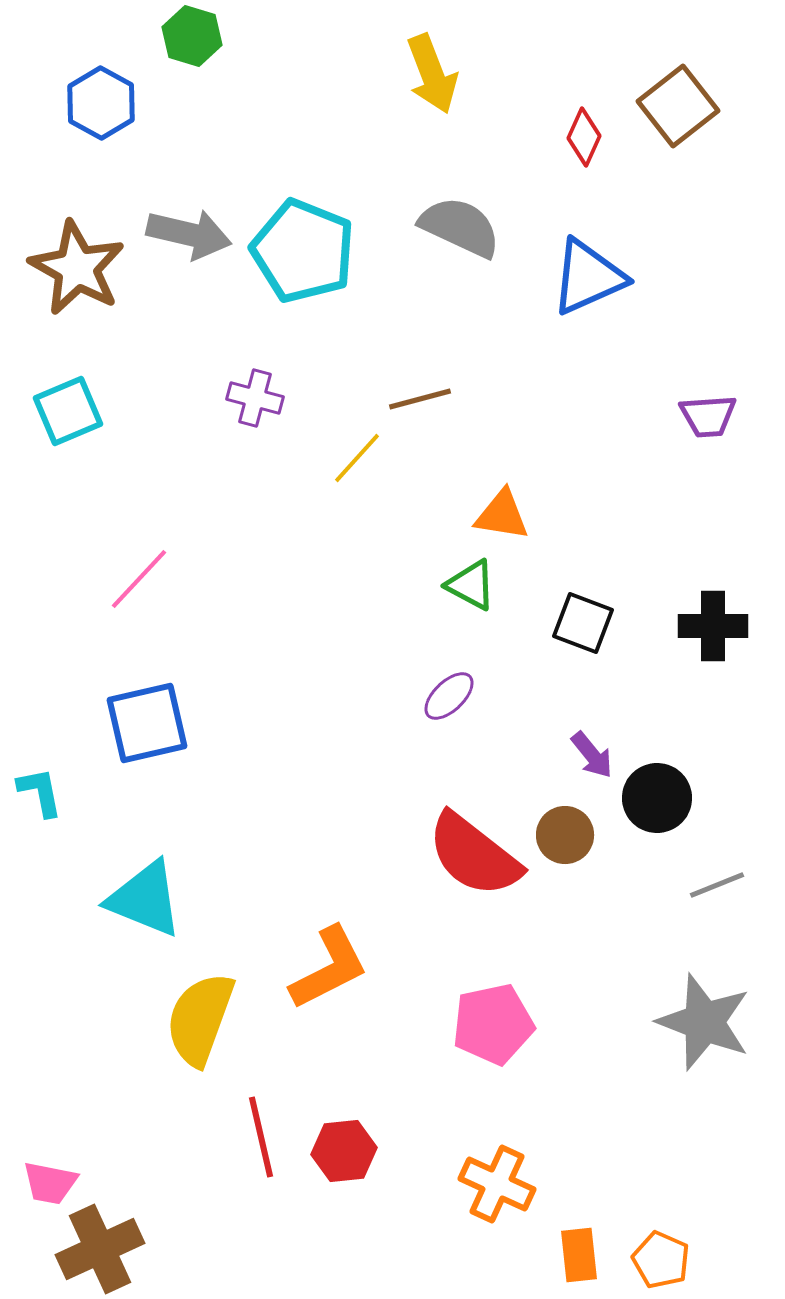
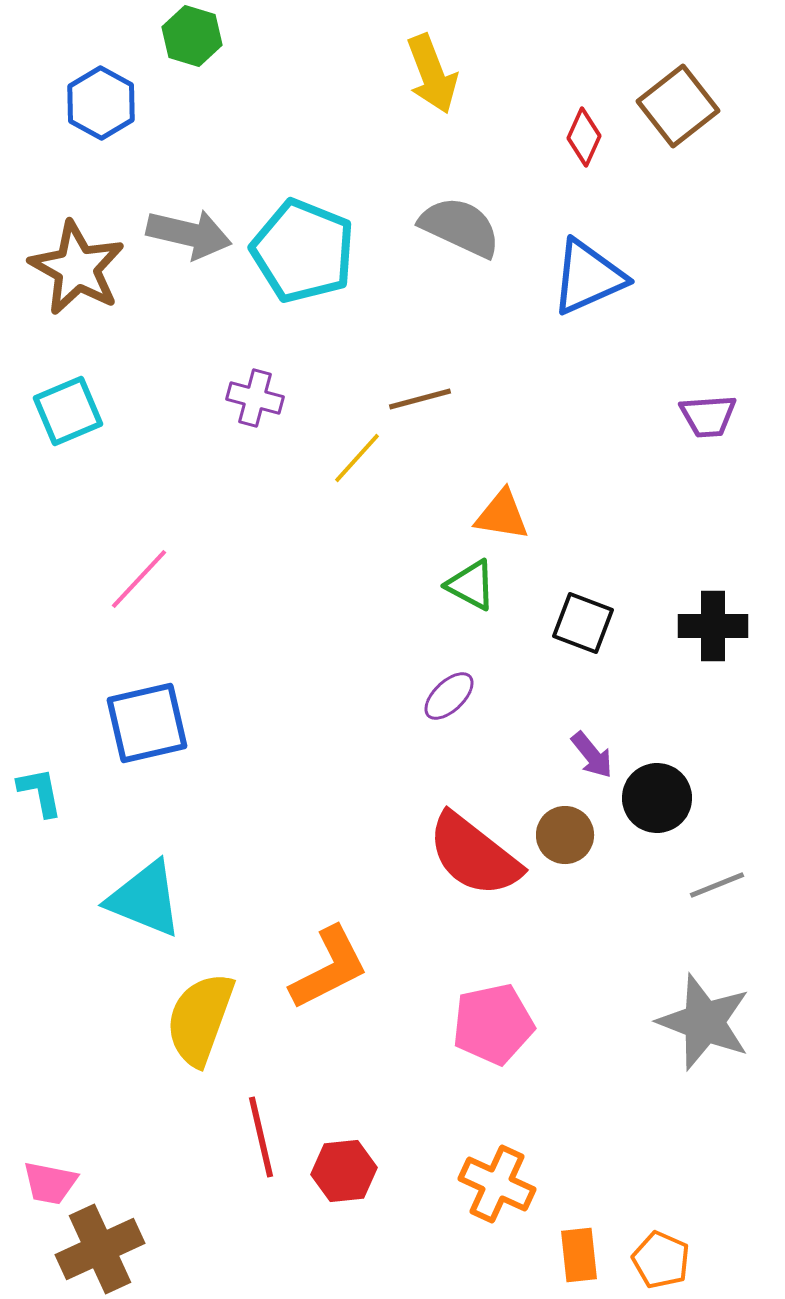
red hexagon: moved 20 px down
